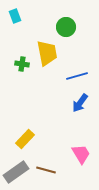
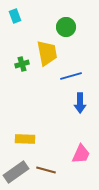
green cross: rotated 24 degrees counterclockwise
blue line: moved 6 px left
blue arrow: rotated 36 degrees counterclockwise
yellow rectangle: rotated 48 degrees clockwise
pink trapezoid: rotated 55 degrees clockwise
